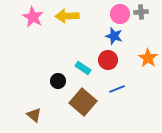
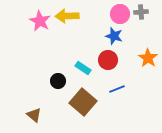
pink star: moved 7 px right, 4 px down
